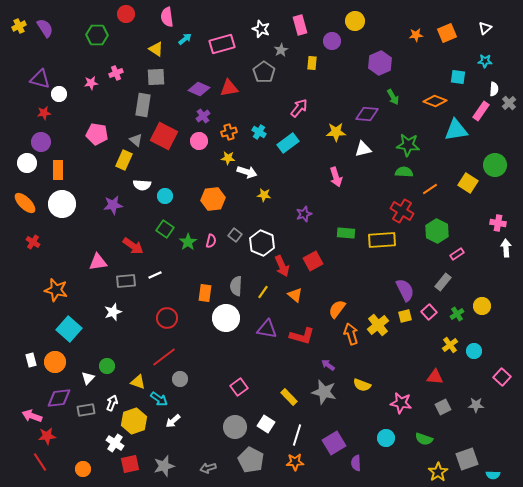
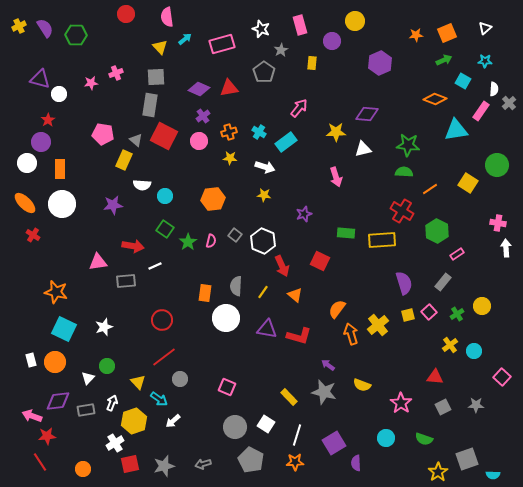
green hexagon at (97, 35): moved 21 px left
yellow triangle at (156, 49): moved 4 px right, 2 px up; rotated 14 degrees clockwise
cyan square at (458, 77): moved 5 px right, 4 px down; rotated 21 degrees clockwise
green arrow at (393, 97): moved 51 px right, 37 px up; rotated 84 degrees counterclockwise
orange diamond at (435, 101): moved 2 px up
gray rectangle at (143, 105): moved 7 px right
red star at (44, 113): moved 4 px right, 7 px down; rotated 24 degrees counterclockwise
pink pentagon at (97, 134): moved 6 px right
cyan rectangle at (288, 143): moved 2 px left, 1 px up
yellow star at (228, 158): moved 2 px right
green circle at (495, 165): moved 2 px right
orange rectangle at (58, 170): moved 2 px right, 1 px up
white arrow at (247, 172): moved 18 px right, 5 px up
red cross at (33, 242): moved 7 px up
white hexagon at (262, 243): moved 1 px right, 2 px up
red arrow at (133, 246): rotated 25 degrees counterclockwise
red square at (313, 261): moved 7 px right; rotated 36 degrees counterclockwise
white line at (155, 275): moved 9 px up
orange star at (56, 290): moved 2 px down
purple semicircle at (405, 290): moved 1 px left, 7 px up; rotated 10 degrees clockwise
white star at (113, 312): moved 9 px left, 15 px down
yellow square at (405, 316): moved 3 px right, 1 px up
red circle at (167, 318): moved 5 px left, 2 px down
cyan square at (69, 329): moved 5 px left; rotated 15 degrees counterclockwise
red L-shape at (302, 336): moved 3 px left
yellow triangle at (138, 382): rotated 28 degrees clockwise
pink square at (239, 387): moved 12 px left; rotated 30 degrees counterclockwise
purple diamond at (59, 398): moved 1 px left, 3 px down
pink star at (401, 403): rotated 25 degrees clockwise
white cross at (115, 443): rotated 24 degrees clockwise
gray arrow at (208, 468): moved 5 px left, 4 px up
